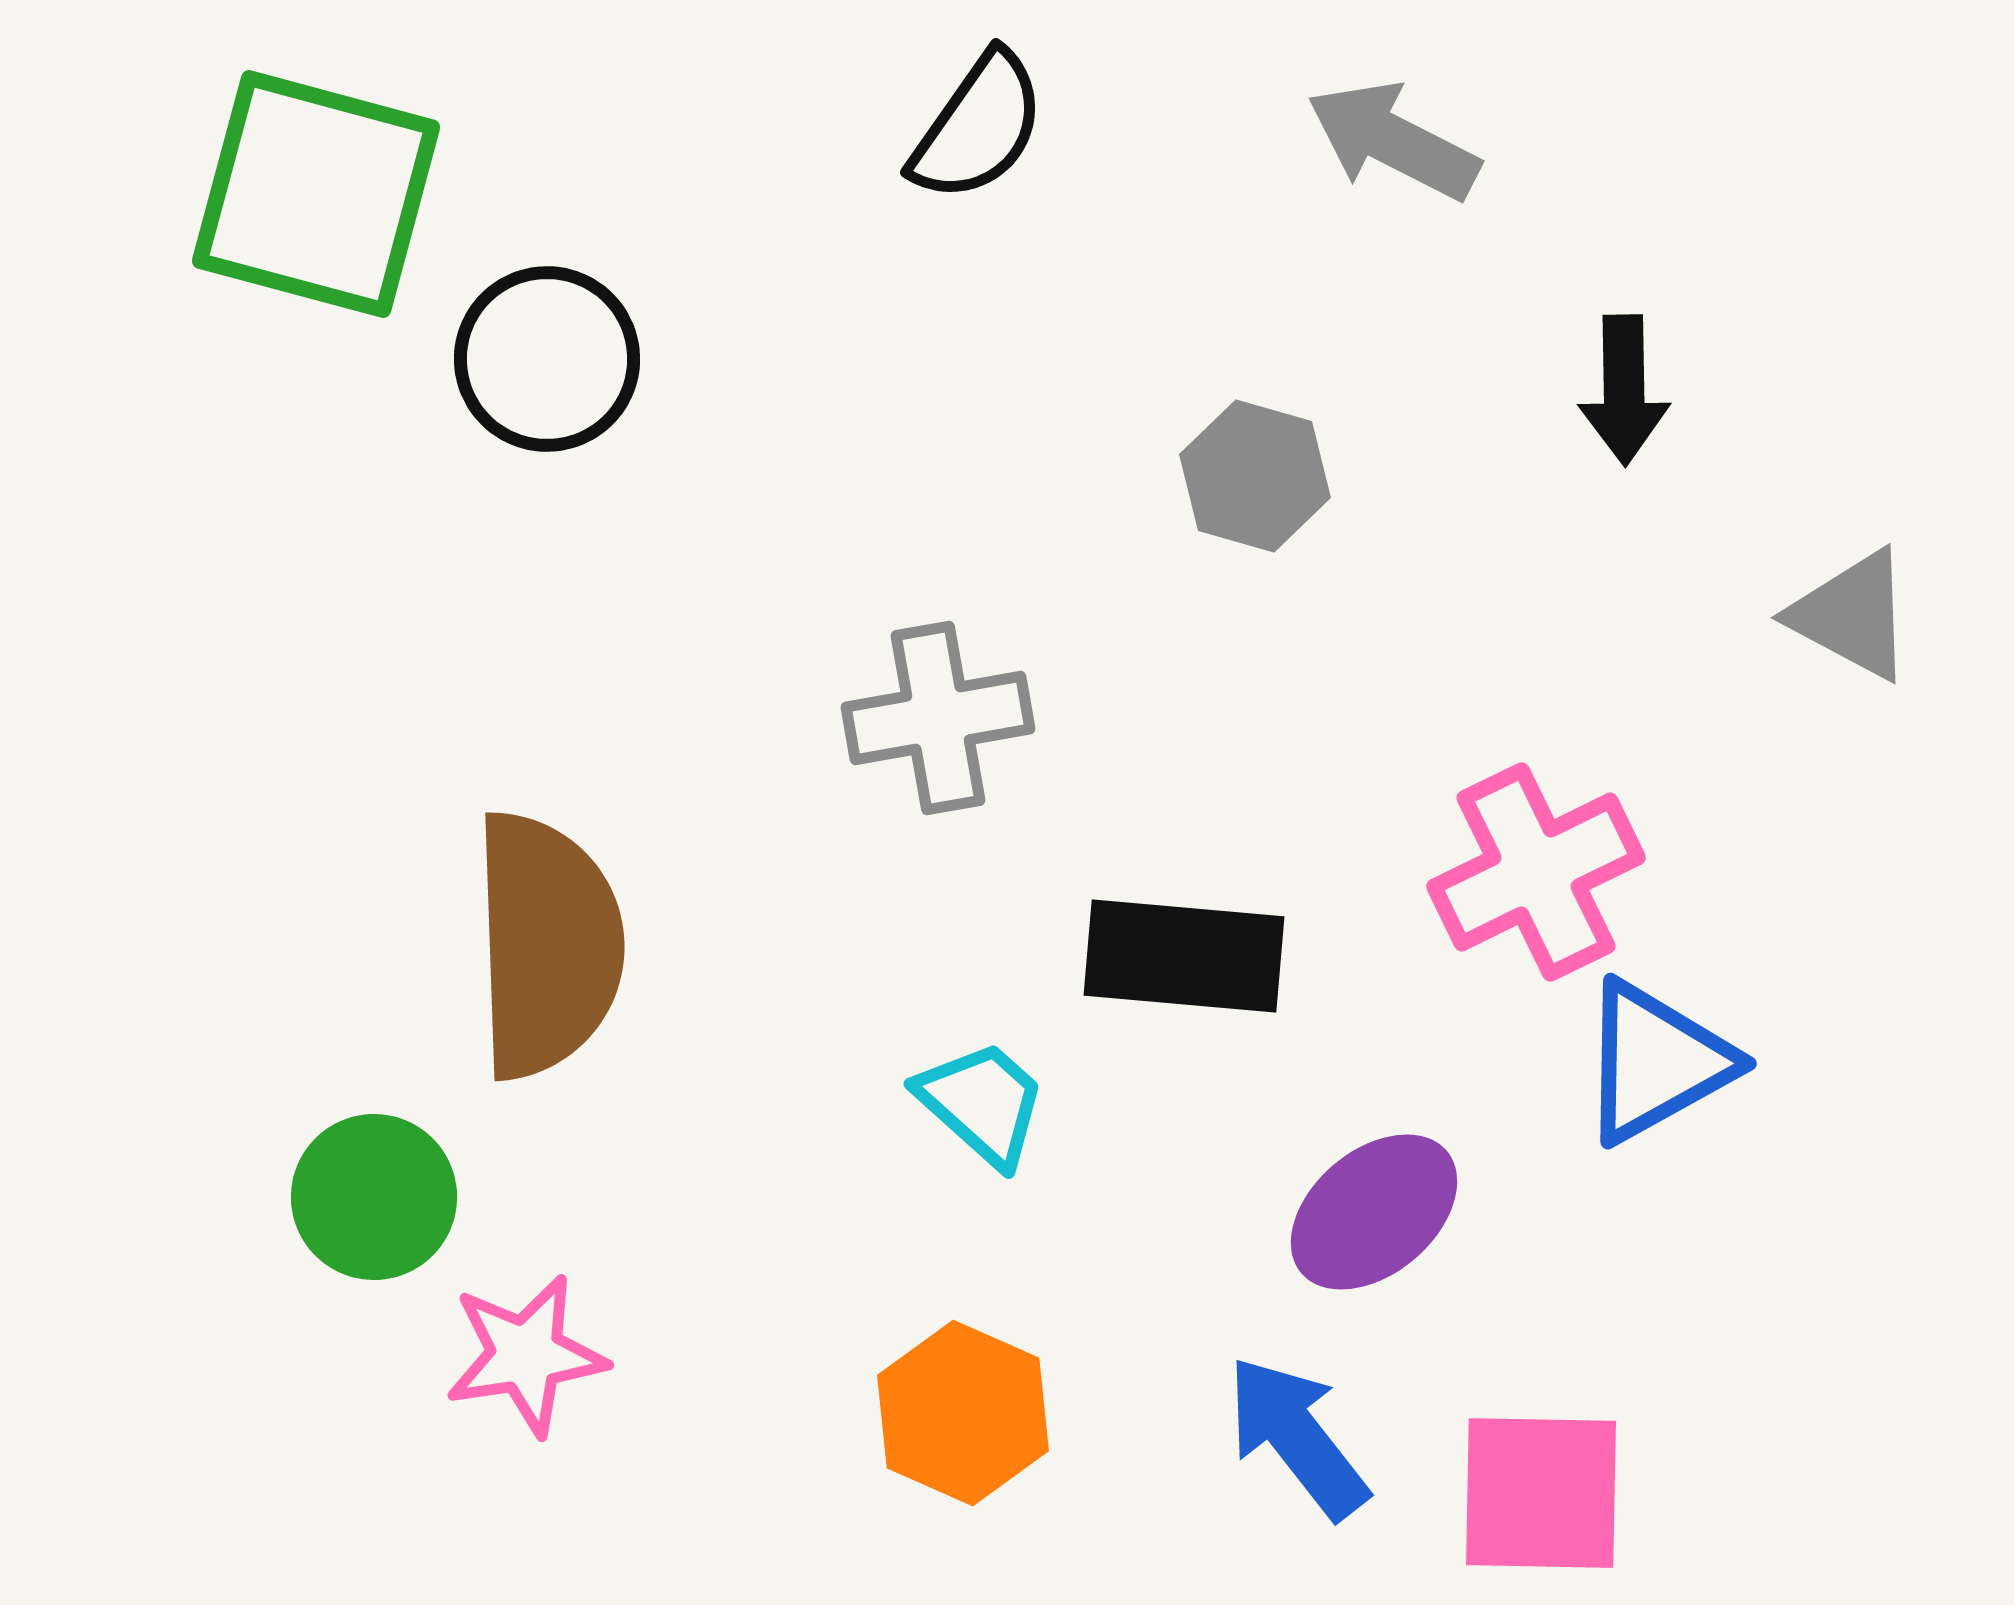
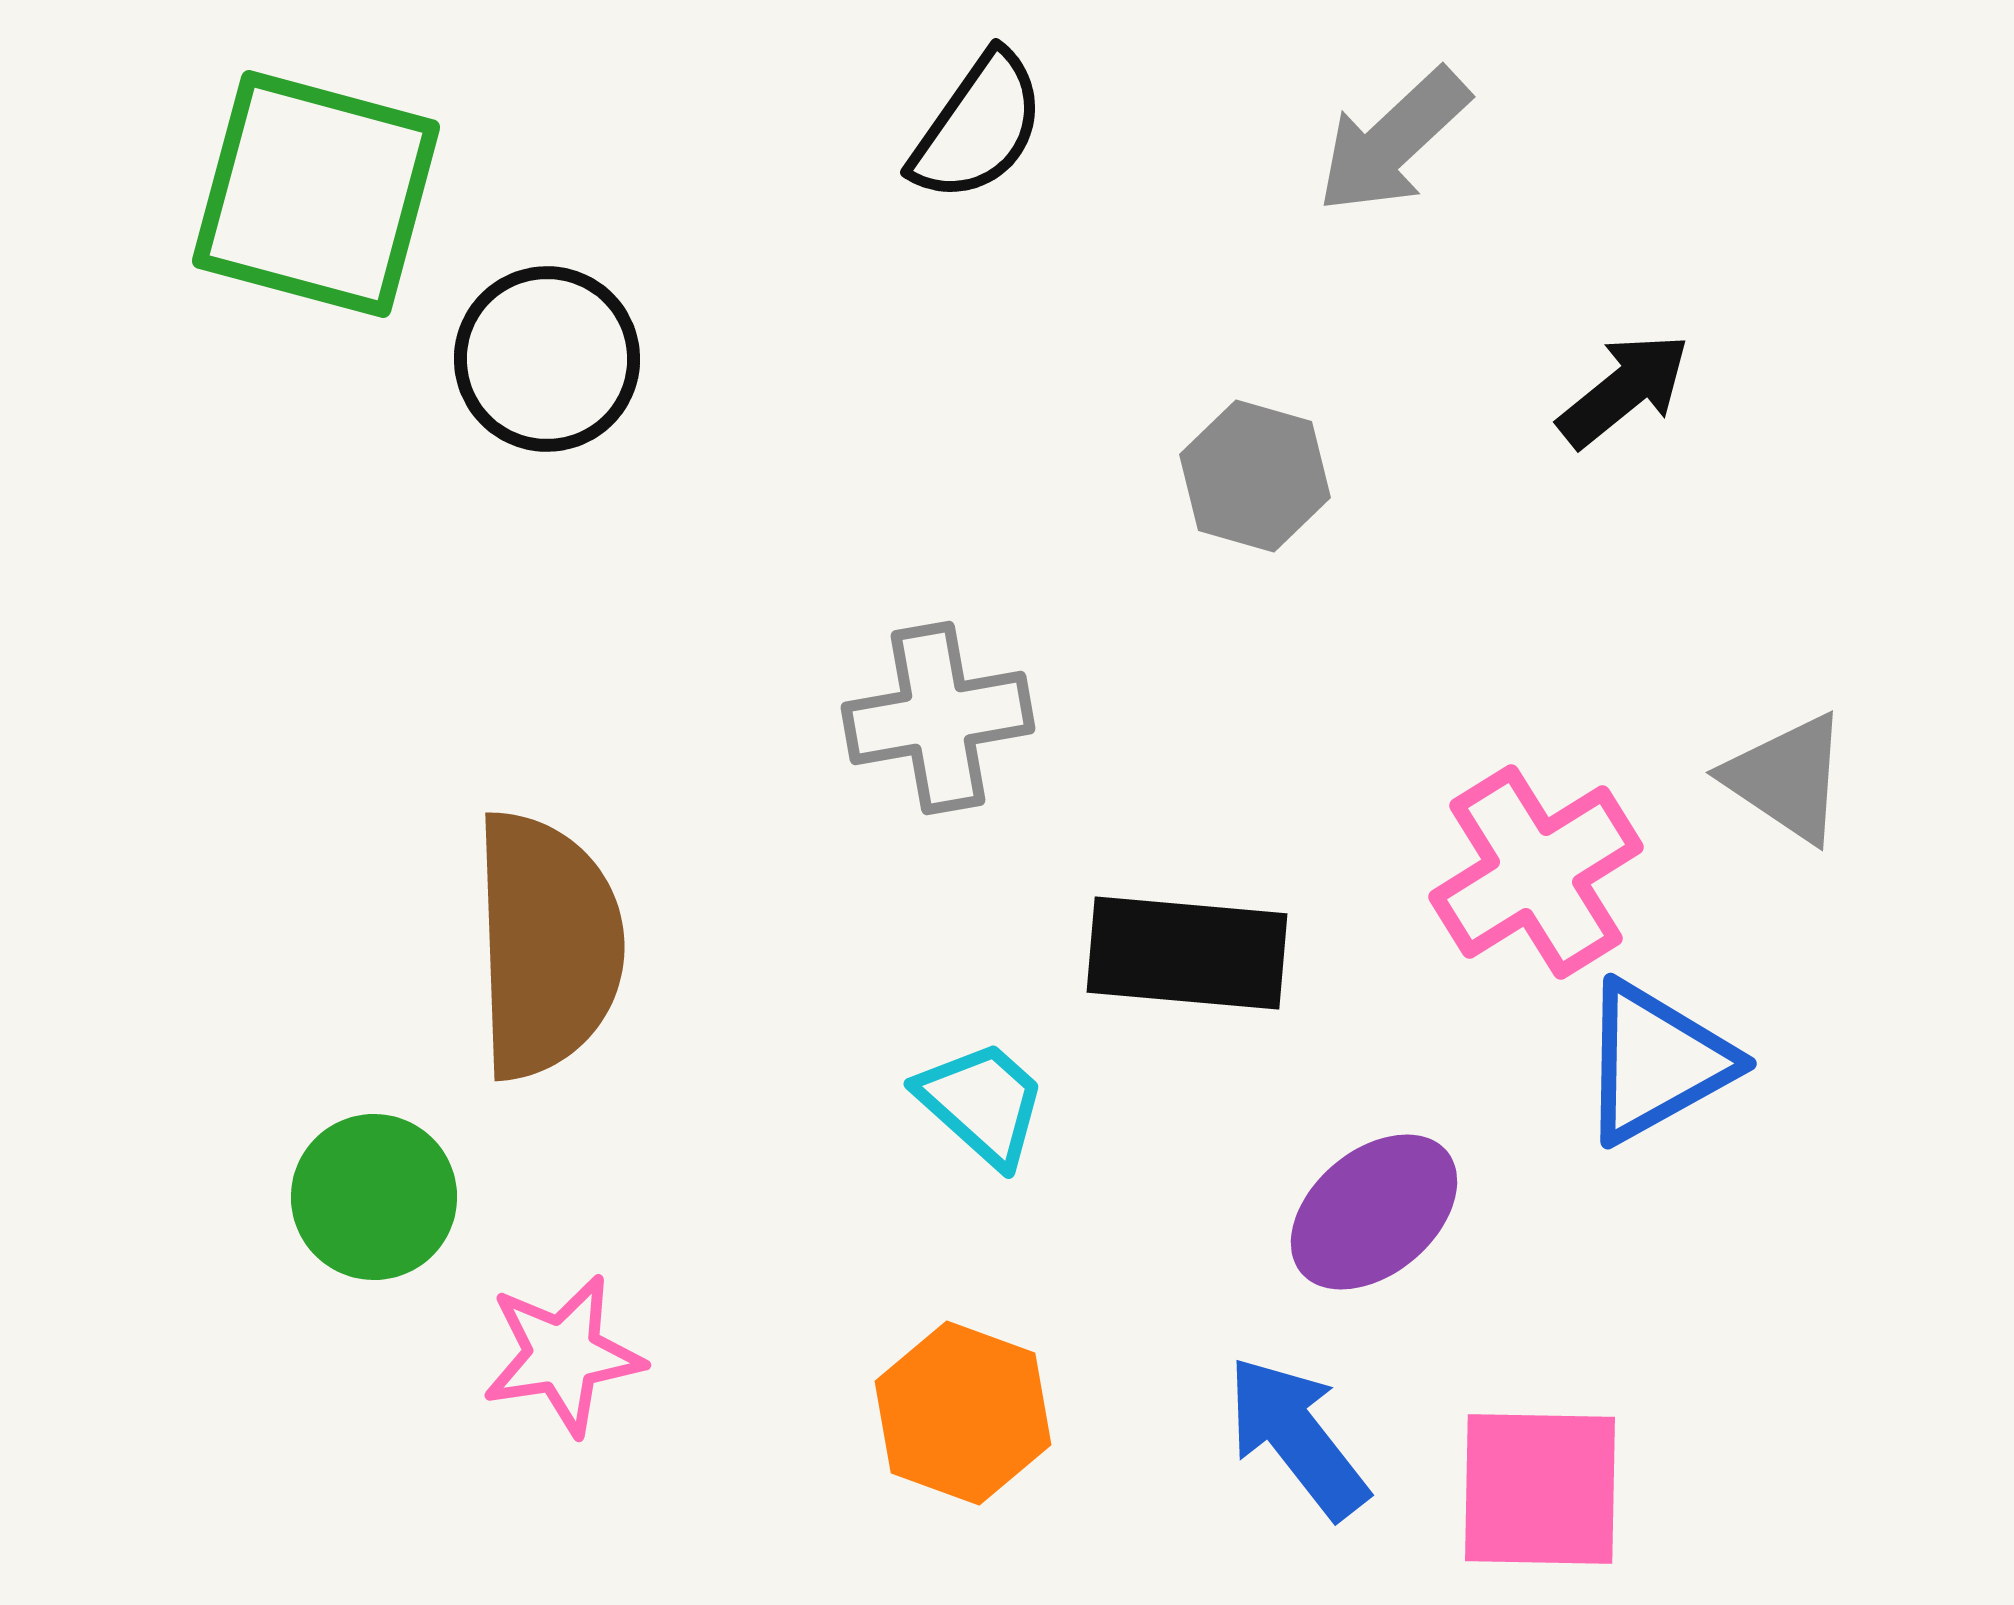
gray arrow: rotated 70 degrees counterclockwise
black arrow: rotated 128 degrees counterclockwise
gray triangle: moved 65 px left, 163 px down; rotated 6 degrees clockwise
pink cross: rotated 6 degrees counterclockwise
black rectangle: moved 3 px right, 3 px up
pink star: moved 37 px right
orange hexagon: rotated 4 degrees counterclockwise
pink square: moved 1 px left, 4 px up
